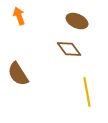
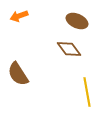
orange arrow: rotated 90 degrees counterclockwise
